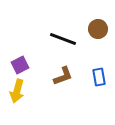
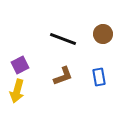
brown circle: moved 5 px right, 5 px down
